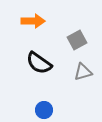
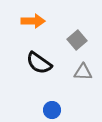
gray square: rotated 12 degrees counterclockwise
gray triangle: rotated 18 degrees clockwise
blue circle: moved 8 px right
